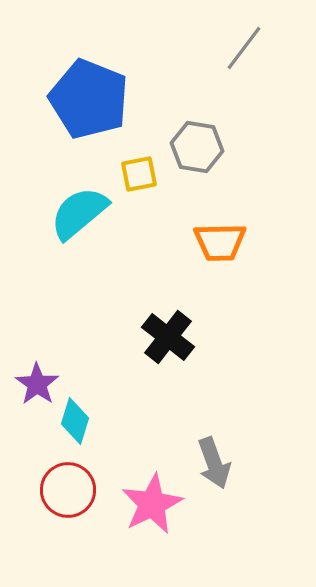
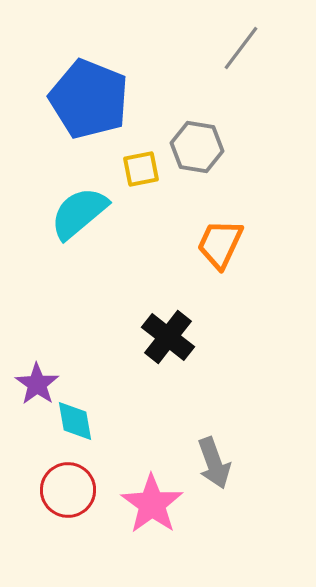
gray line: moved 3 px left
yellow square: moved 2 px right, 5 px up
orange trapezoid: moved 2 px down; rotated 116 degrees clockwise
cyan diamond: rotated 27 degrees counterclockwise
pink star: rotated 10 degrees counterclockwise
